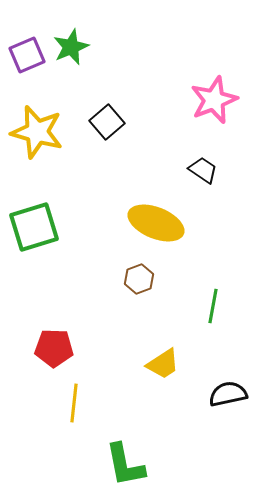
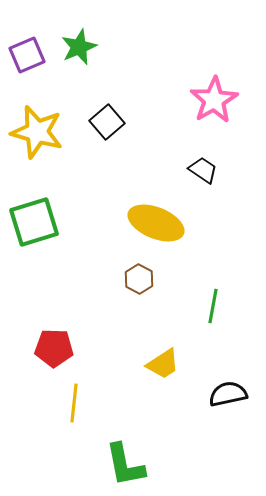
green star: moved 8 px right
pink star: rotated 9 degrees counterclockwise
green square: moved 5 px up
brown hexagon: rotated 12 degrees counterclockwise
